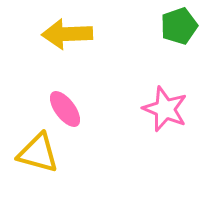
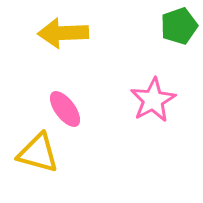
yellow arrow: moved 4 px left, 1 px up
pink star: moved 12 px left, 9 px up; rotated 21 degrees clockwise
